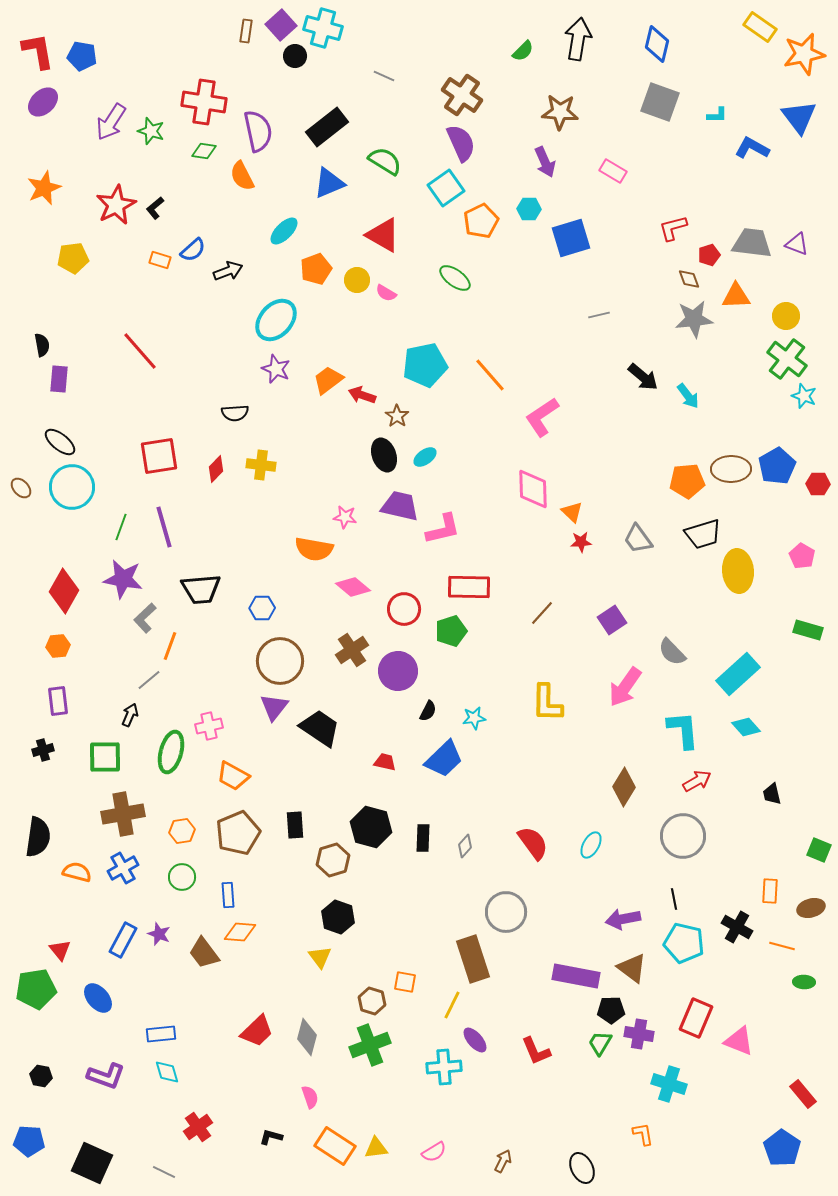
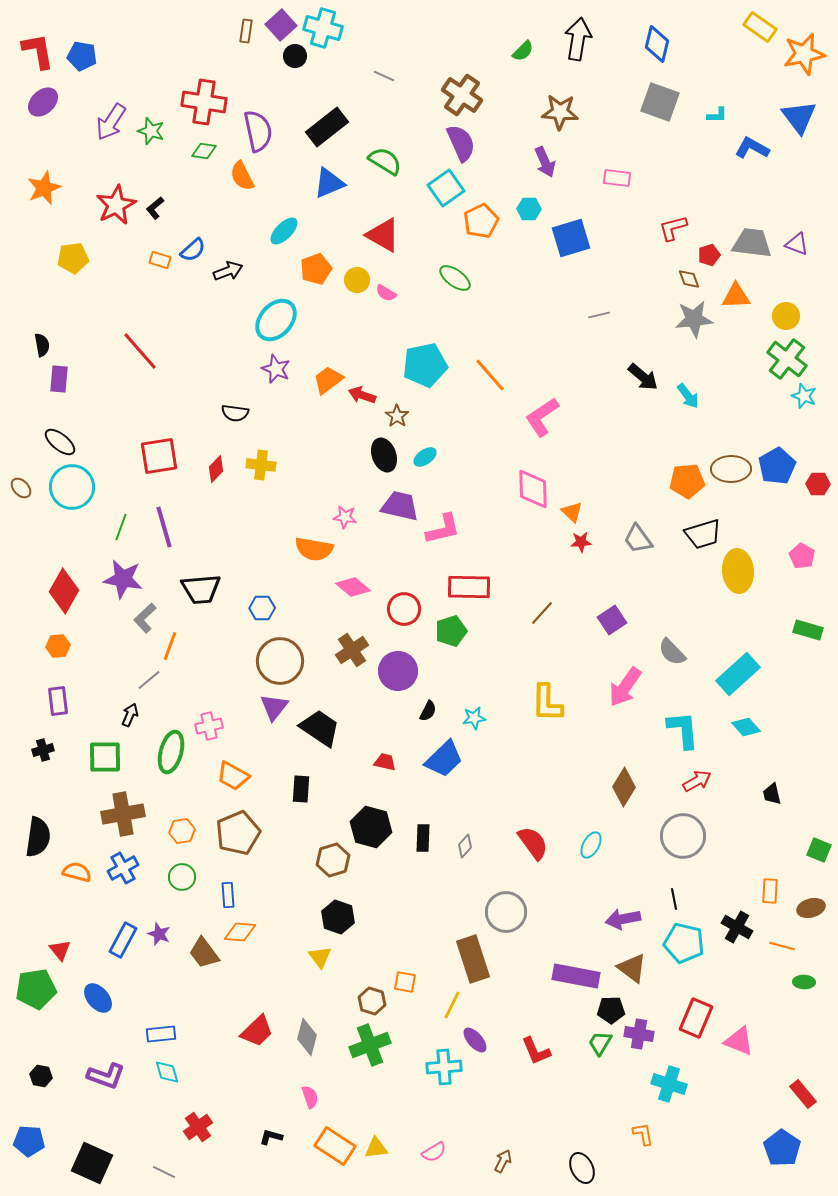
pink rectangle at (613, 171): moved 4 px right, 7 px down; rotated 24 degrees counterclockwise
black semicircle at (235, 413): rotated 12 degrees clockwise
black rectangle at (295, 825): moved 6 px right, 36 px up; rotated 8 degrees clockwise
